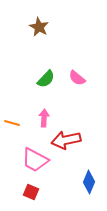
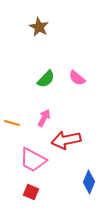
pink arrow: rotated 24 degrees clockwise
pink trapezoid: moved 2 px left
